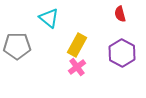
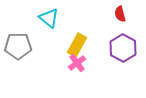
gray pentagon: moved 1 px right
purple hexagon: moved 1 px right, 5 px up
pink cross: moved 4 px up
